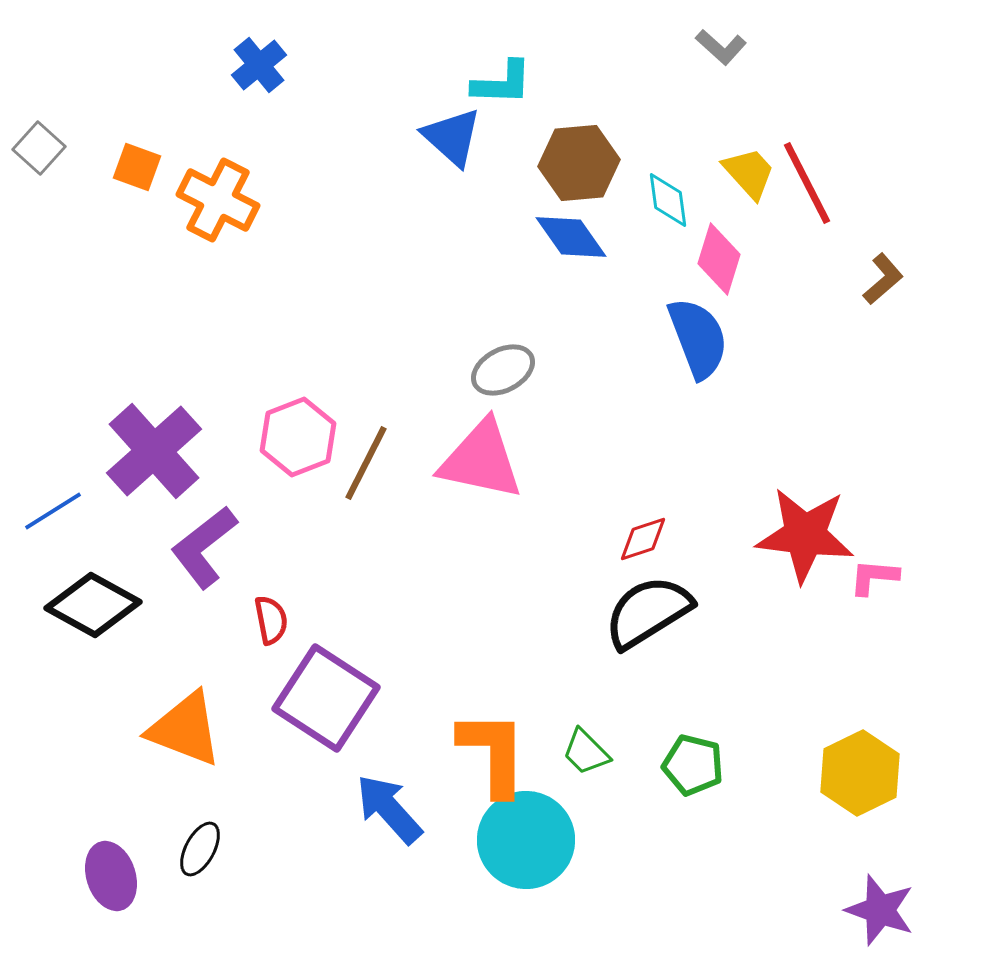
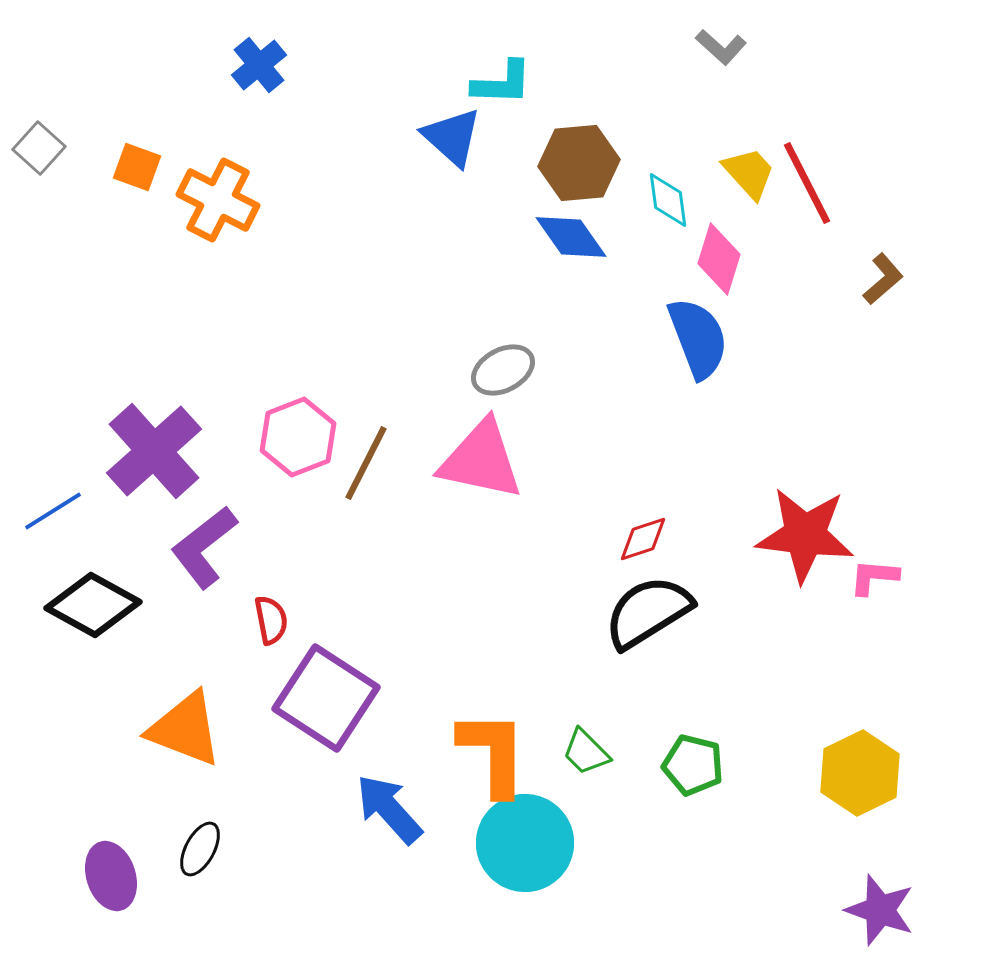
cyan circle: moved 1 px left, 3 px down
